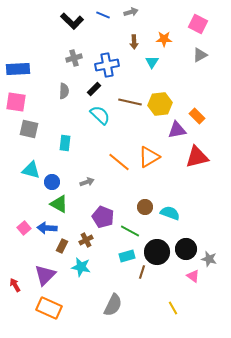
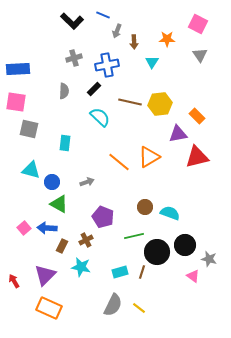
gray arrow at (131, 12): moved 14 px left, 19 px down; rotated 128 degrees clockwise
orange star at (164, 39): moved 3 px right
gray triangle at (200, 55): rotated 35 degrees counterclockwise
cyan semicircle at (100, 115): moved 2 px down
purple triangle at (177, 130): moved 1 px right, 4 px down
green line at (130, 231): moved 4 px right, 5 px down; rotated 42 degrees counterclockwise
black circle at (186, 249): moved 1 px left, 4 px up
cyan rectangle at (127, 256): moved 7 px left, 16 px down
red arrow at (15, 285): moved 1 px left, 4 px up
yellow line at (173, 308): moved 34 px left; rotated 24 degrees counterclockwise
